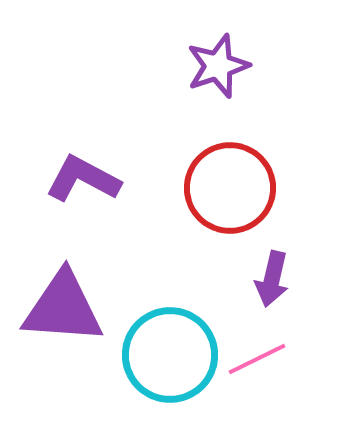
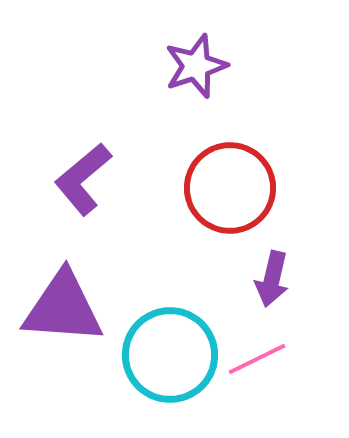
purple star: moved 22 px left
purple L-shape: rotated 68 degrees counterclockwise
